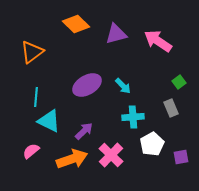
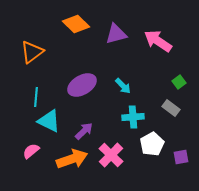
purple ellipse: moved 5 px left
gray rectangle: rotated 30 degrees counterclockwise
